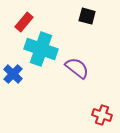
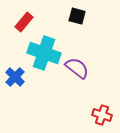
black square: moved 10 px left
cyan cross: moved 3 px right, 4 px down
blue cross: moved 2 px right, 3 px down
